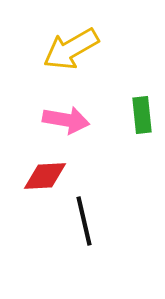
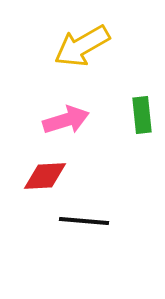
yellow arrow: moved 11 px right, 3 px up
pink arrow: rotated 27 degrees counterclockwise
black line: rotated 72 degrees counterclockwise
